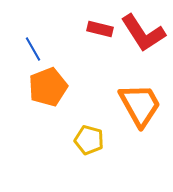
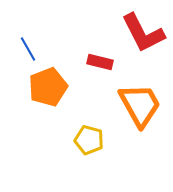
red rectangle: moved 33 px down
red L-shape: rotated 6 degrees clockwise
blue line: moved 5 px left
